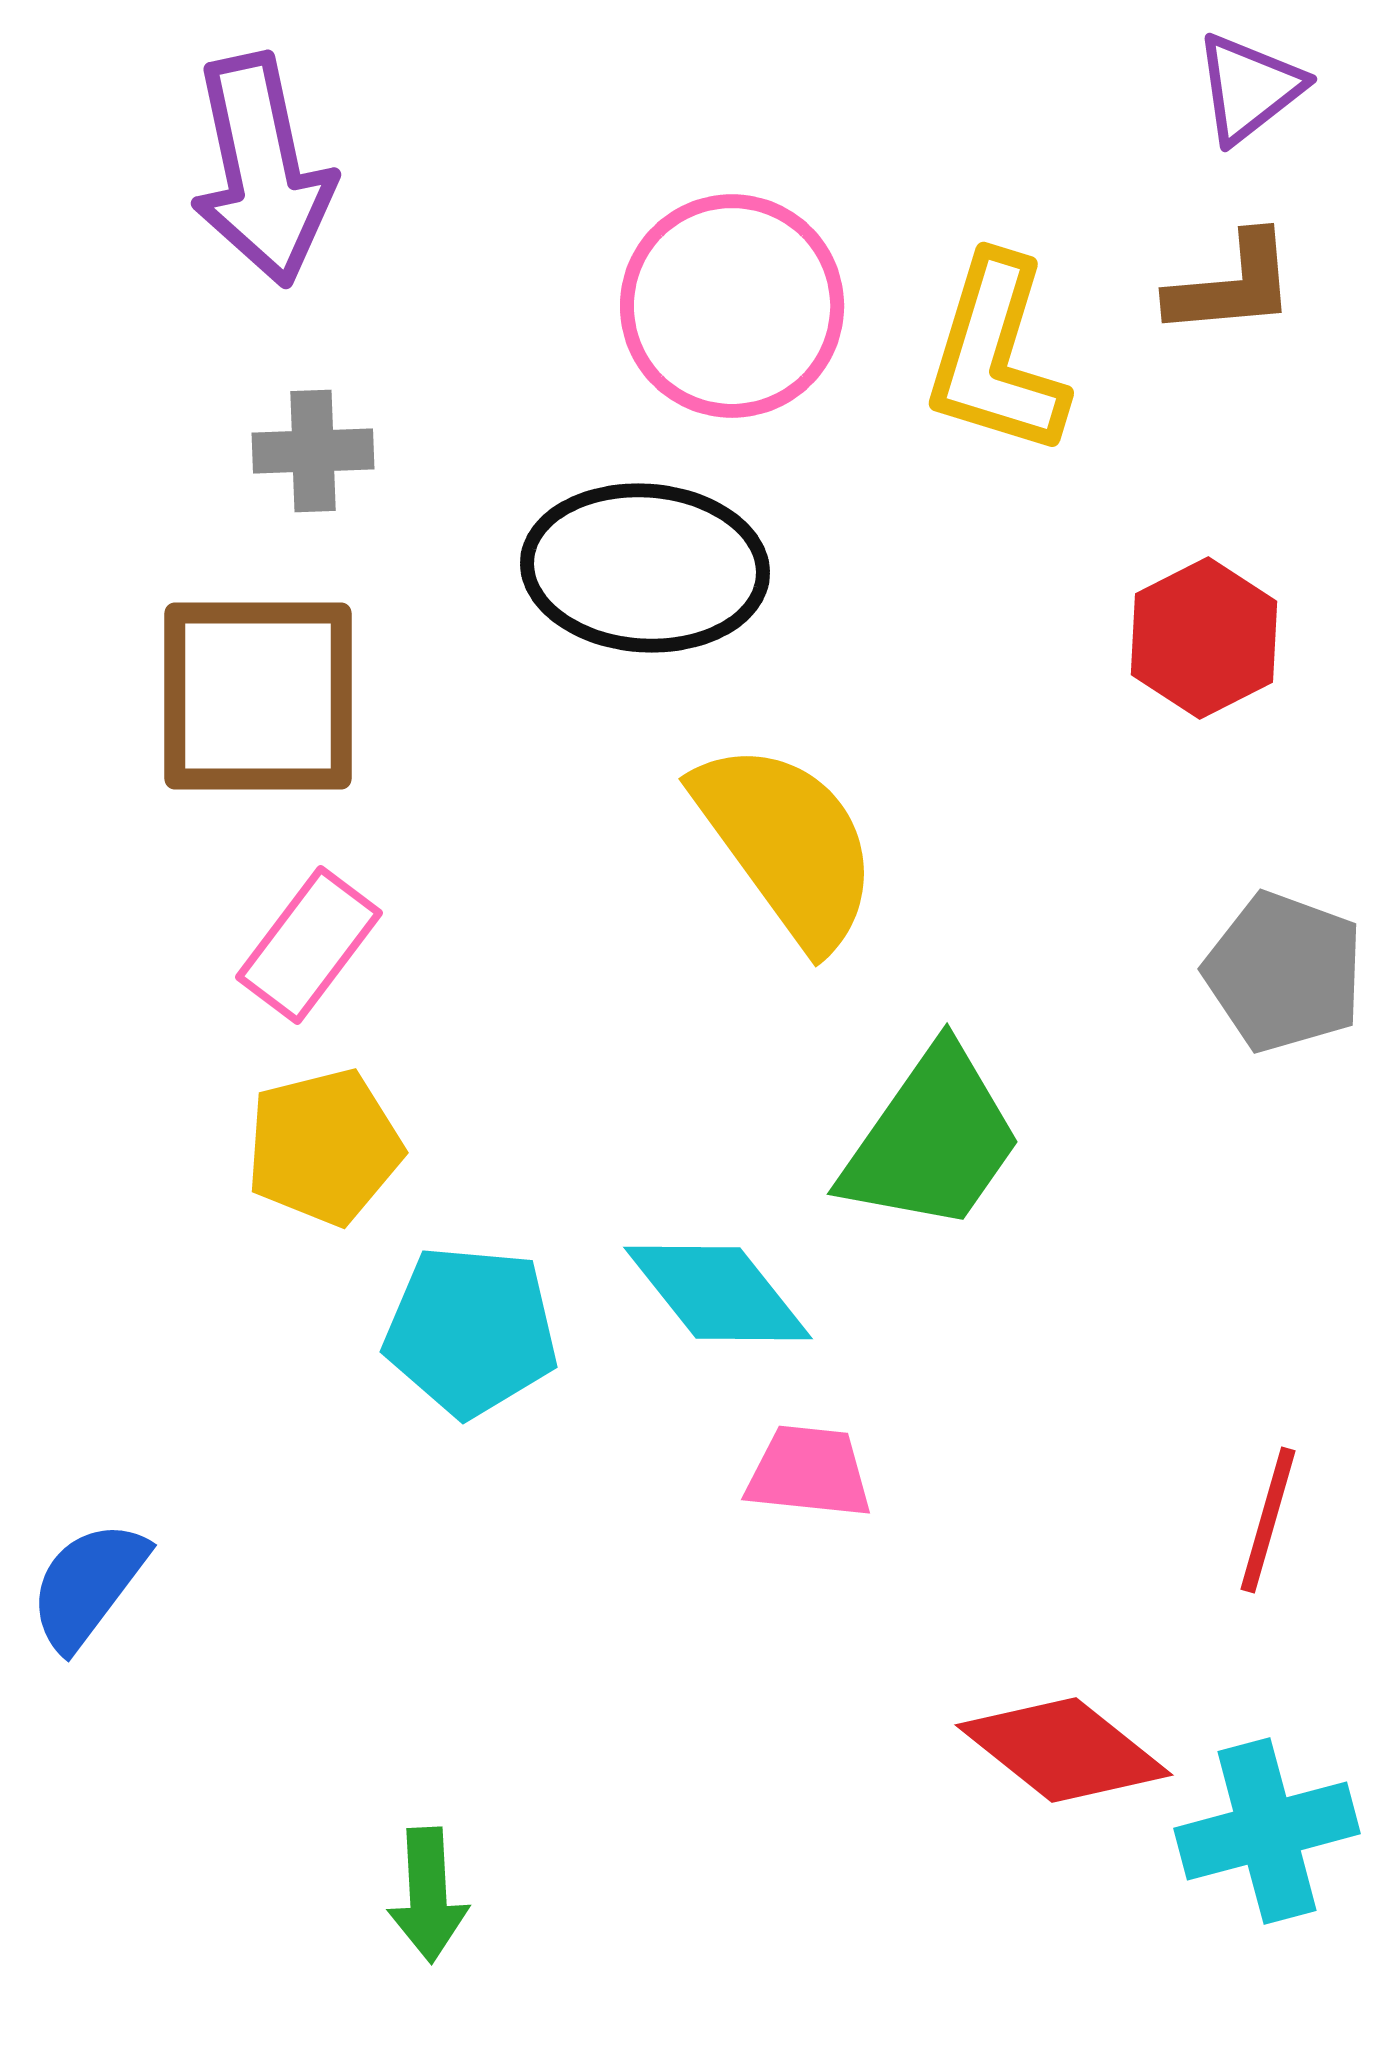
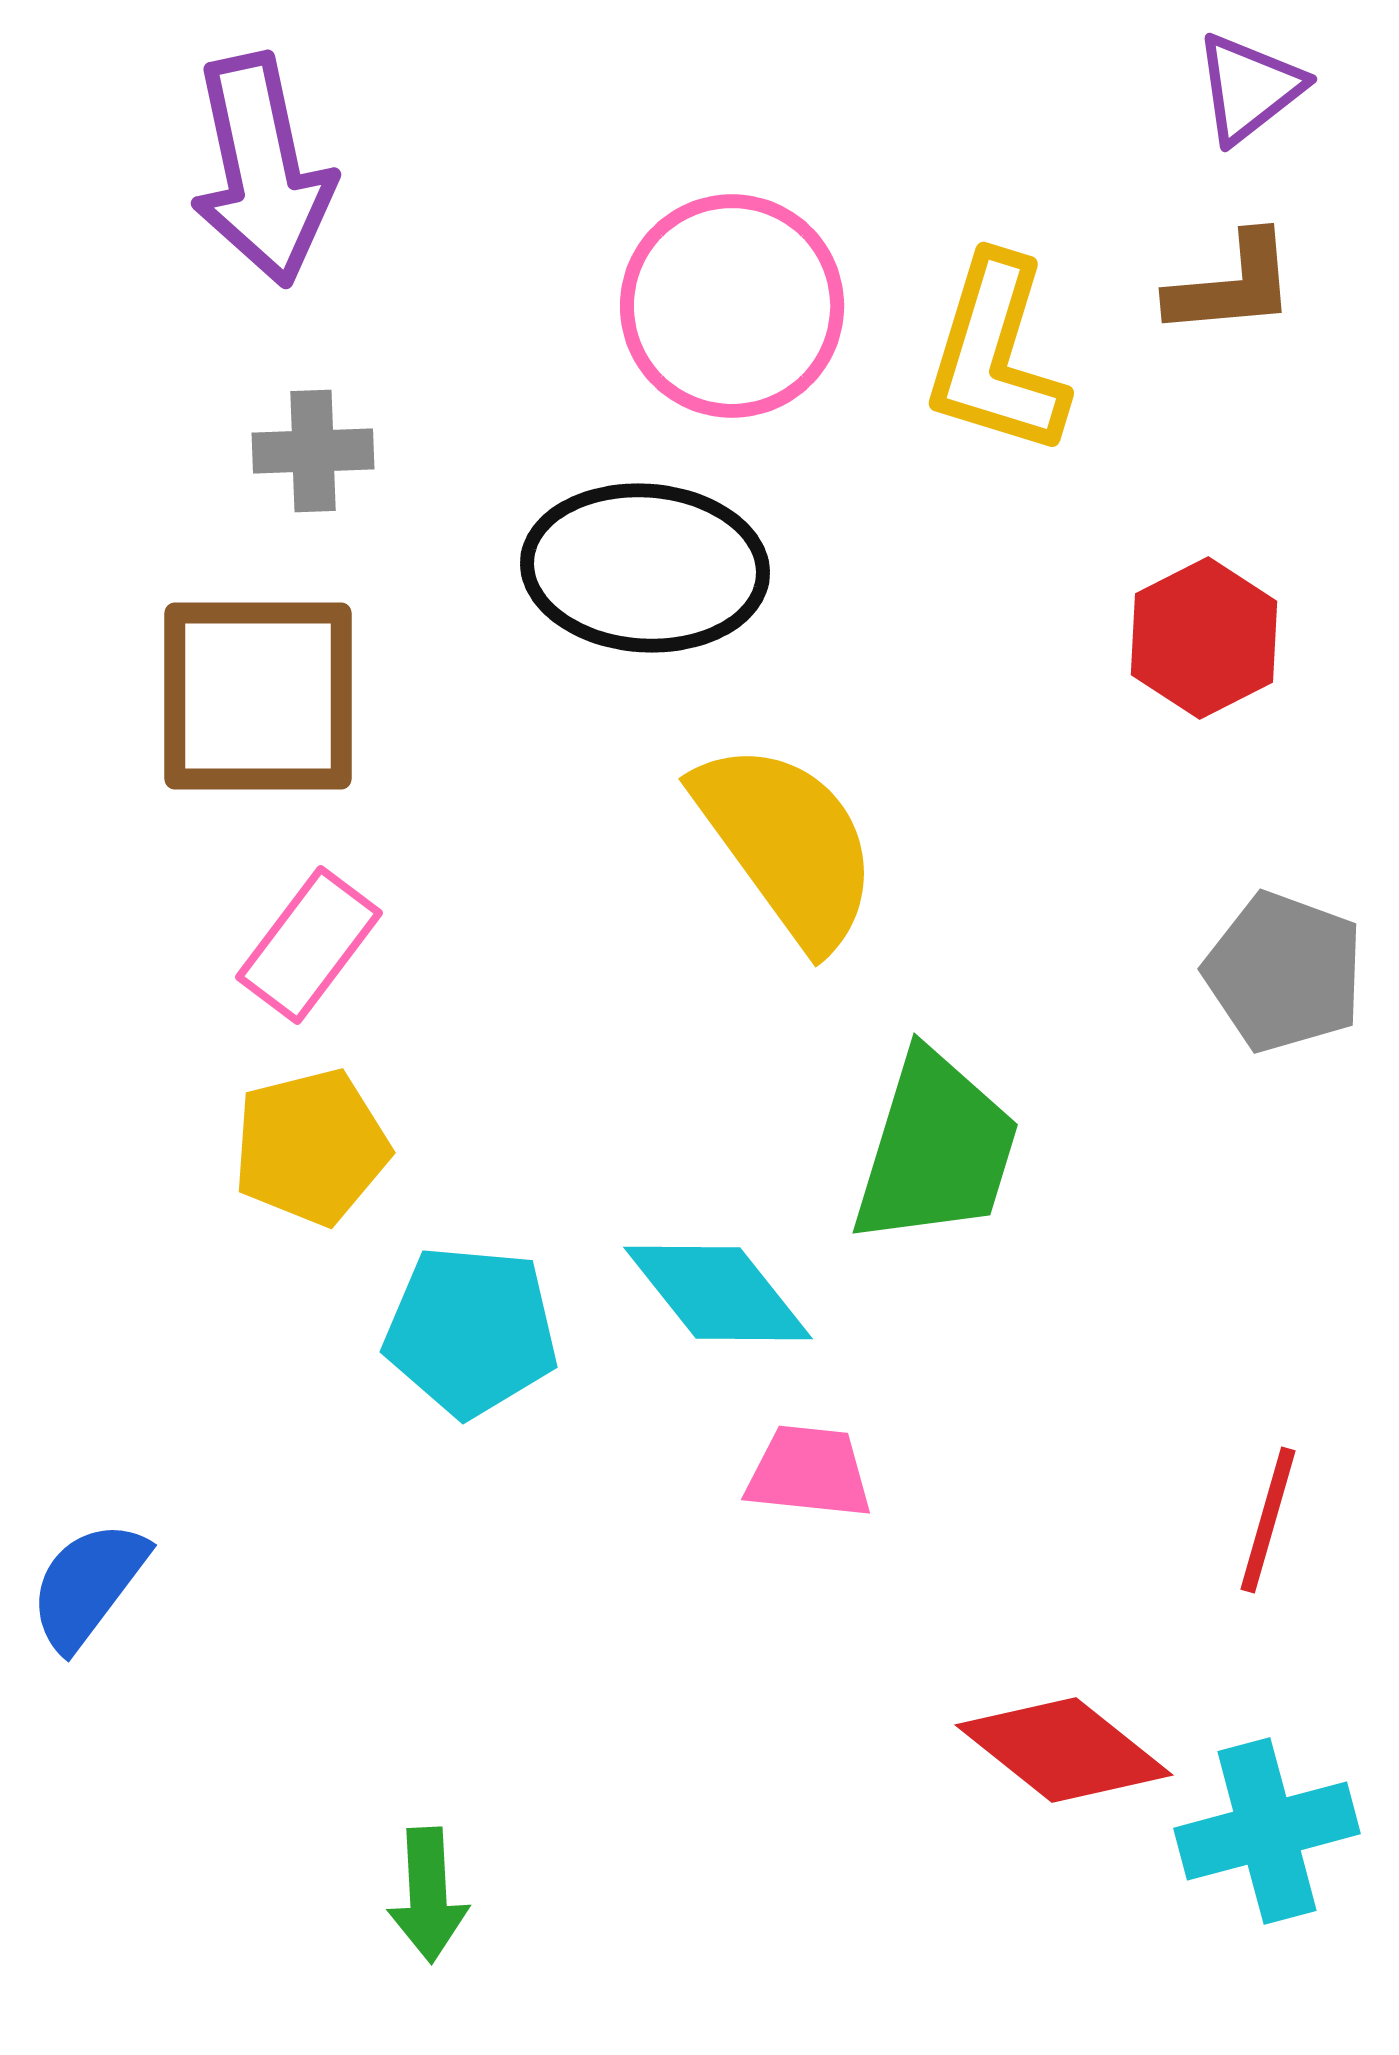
green trapezoid: moved 4 px right, 9 px down; rotated 18 degrees counterclockwise
yellow pentagon: moved 13 px left
